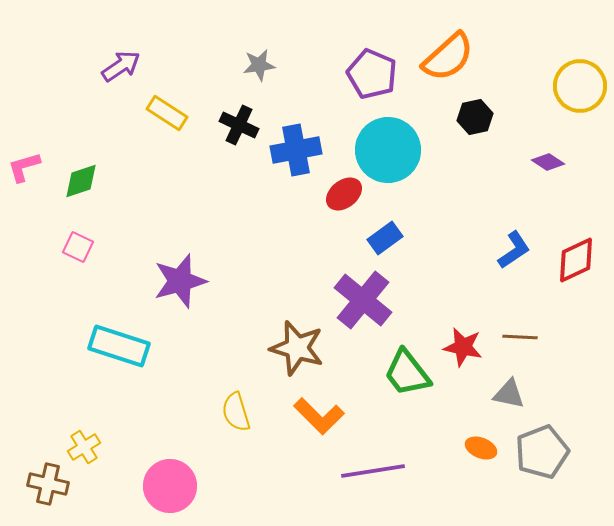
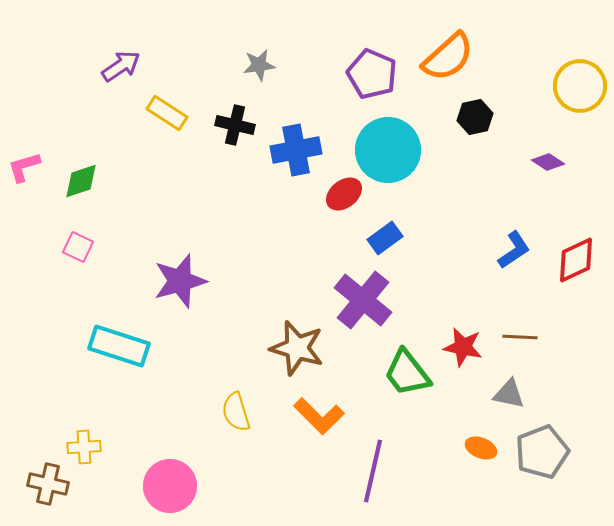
black cross: moved 4 px left; rotated 12 degrees counterclockwise
yellow cross: rotated 28 degrees clockwise
purple line: rotated 68 degrees counterclockwise
